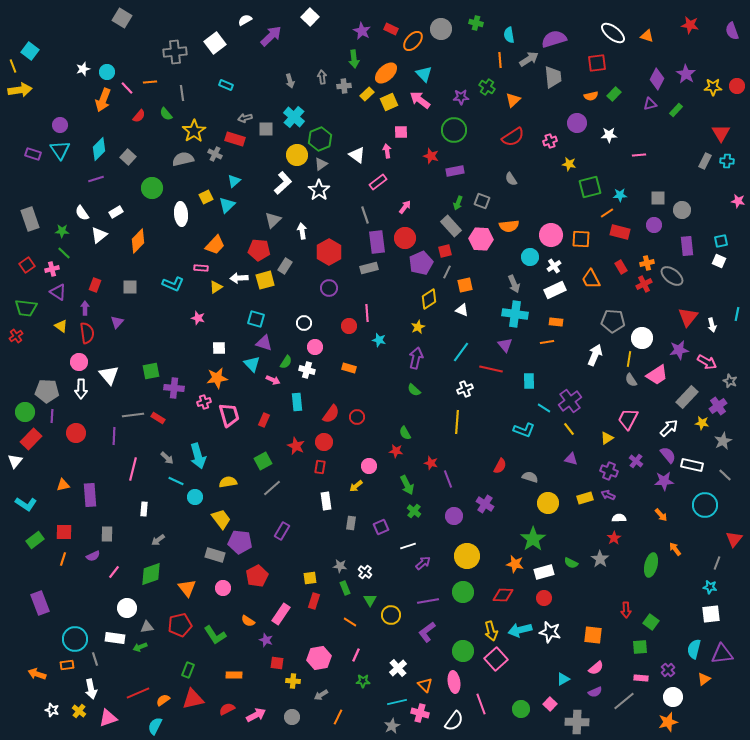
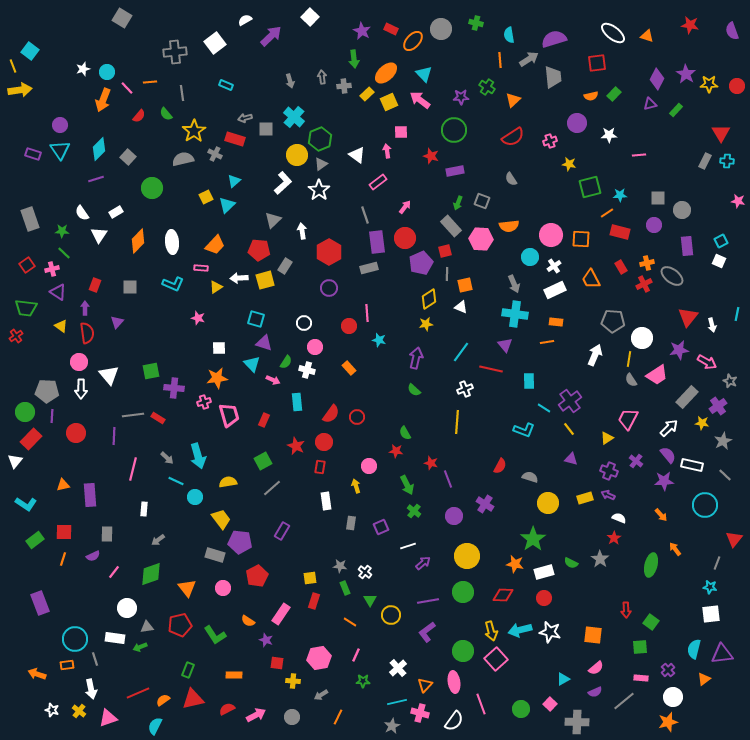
yellow star at (713, 87): moved 4 px left, 3 px up
white ellipse at (181, 214): moved 9 px left, 28 px down
white triangle at (99, 235): rotated 18 degrees counterclockwise
cyan square at (721, 241): rotated 16 degrees counterclockwise
gray line at (447, 272): moved 2 px down; rotated 24 degrees counterclockwise
white triangle at (462, 310): moved 1 px left, 3 px up
yellow star at (418, 327): moved 8 px right, 3 px up; rotated 16 degrees clockwise
orange rectangle at (349, 368): rotated 32 degrees clockwise
yellow arrow at (356, 486): rotated 112 degrees clockwise
white semicircle at (619, 518): rotated 24 degrees clockwise
orange triangle at (425, 685): rotated 28 degrees clockwise
